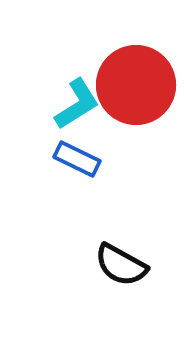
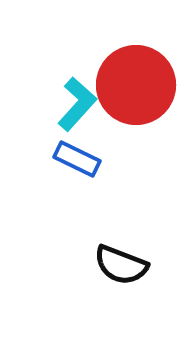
cyan L-shape: rotated 16 degrees counterclockwise
black semicircle: rotated 8 degrees counterclockwise
